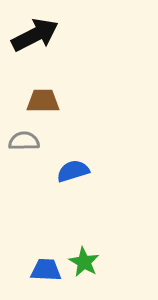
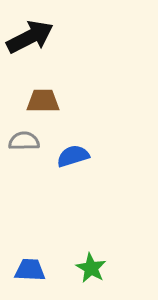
black arrow: moved 5 px left, 2 px down
blue semicircle: moved 15 px up
green star: moved 7 px right, 6 px down
blue trapezoid: moved 16 px left
